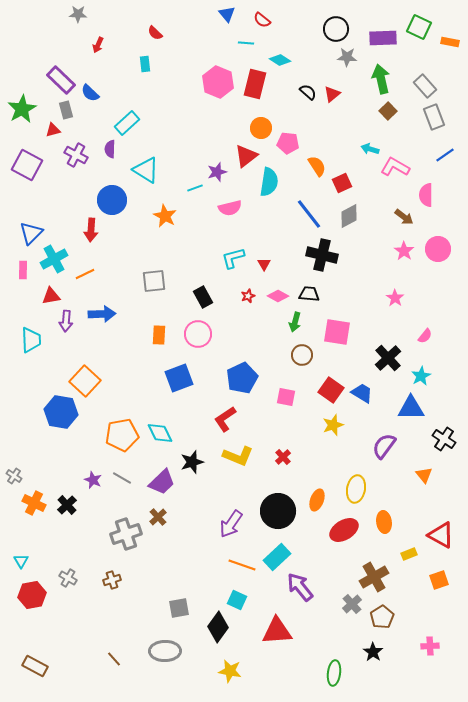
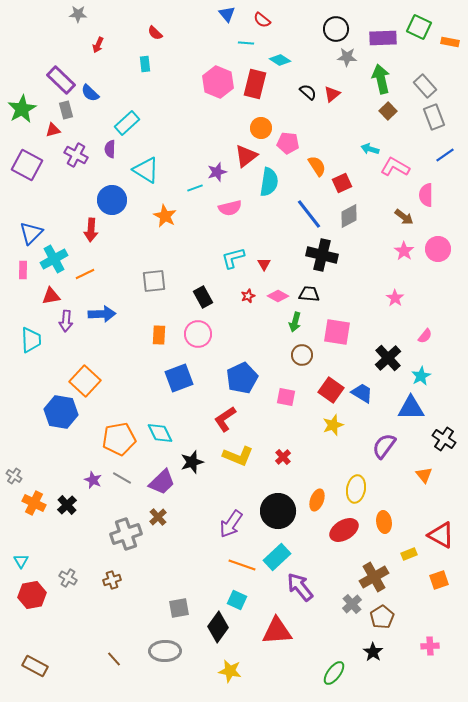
orange pentagon at (122, 435): moved 3 px left, 4 px down
green ellipse at (334, 673): rotated 30 degrees clockwise
